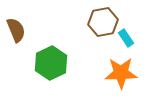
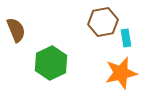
cyan rectangle: rotated 24 degrees clockwise
orange star: rotated 12 degrees counterclockwise
